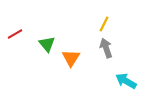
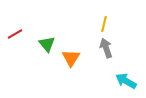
yellow line: rotated 14 degrees counterclockwise
